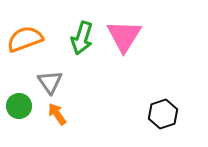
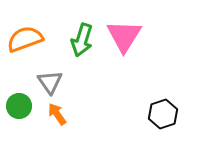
green arrow: moved 2 px down
